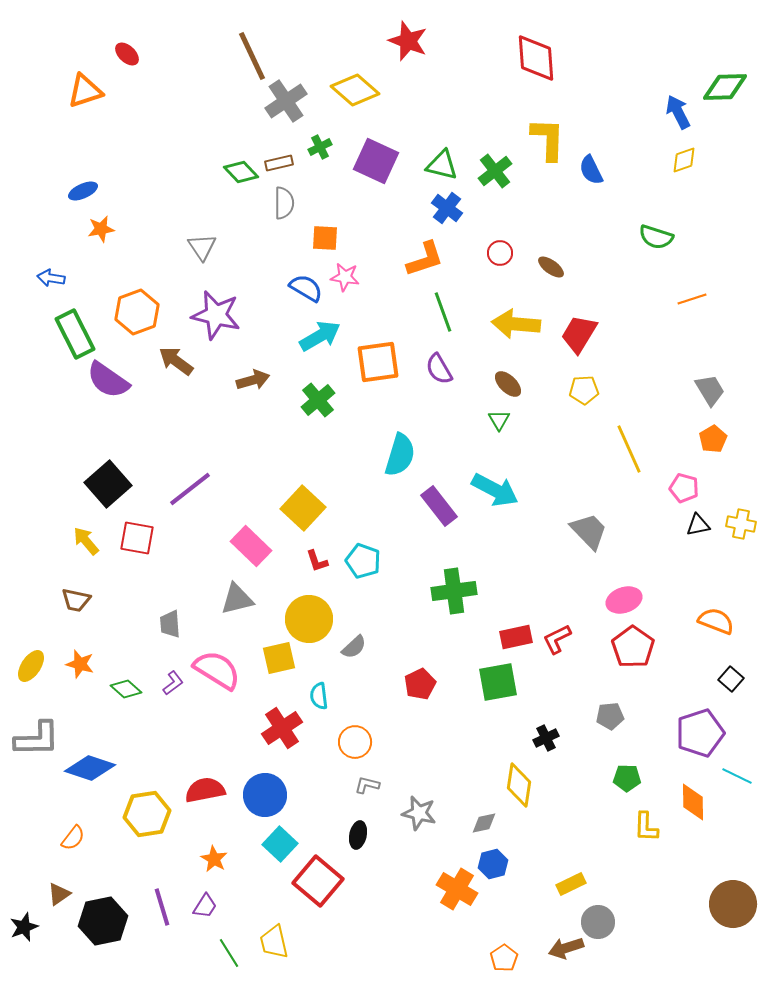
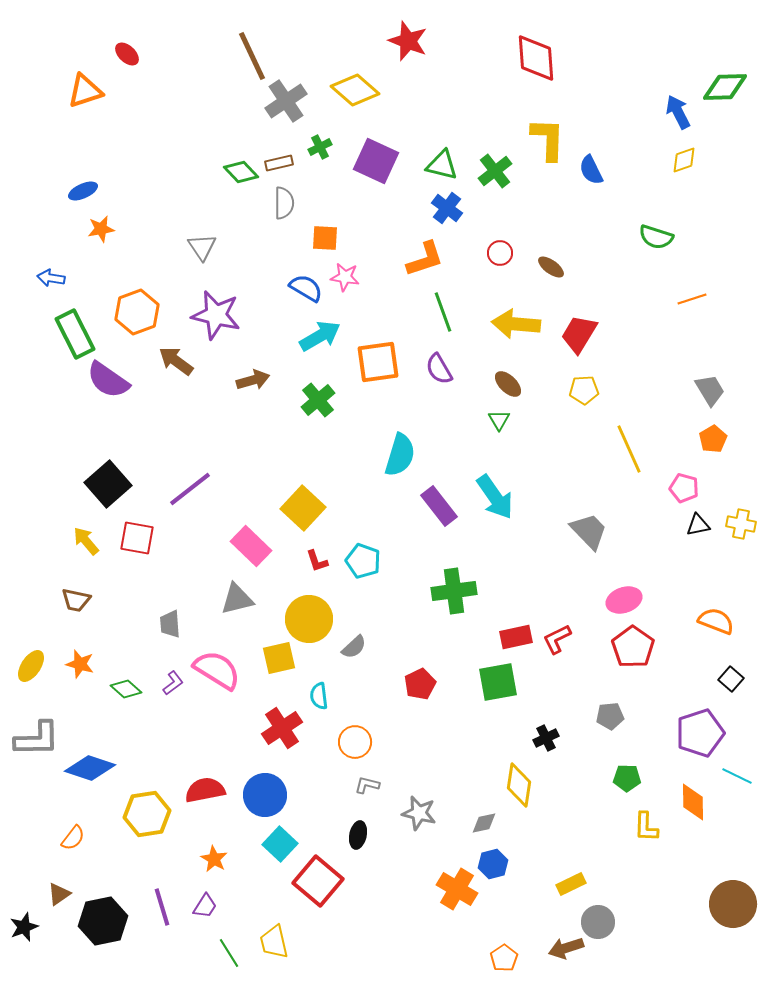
cyan arrow at (495, 490): moved 7 px down; rotated 27 degrees clockwise
